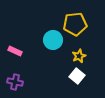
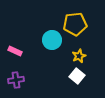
cyan circle: moved 1 px left
purple cross: moved 1 px right, 2 px up; rotated 21 degrees counterclockwise
